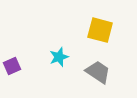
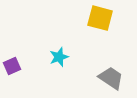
yellow square: moved 12 px up
gray trapezoid: moved 13 px right, 6 px down
